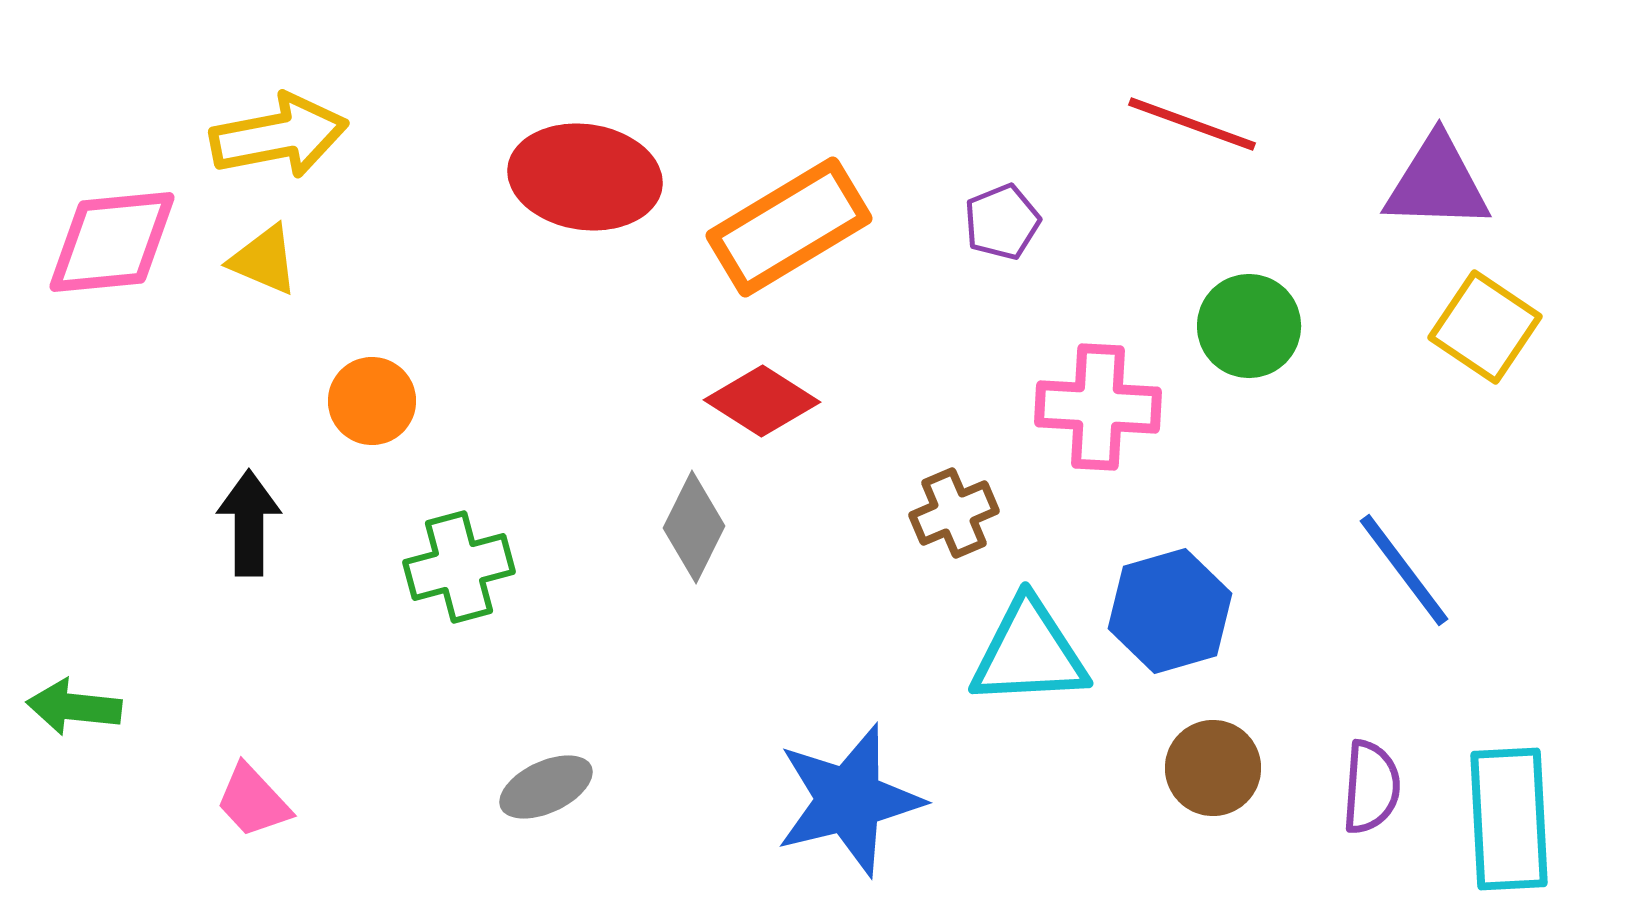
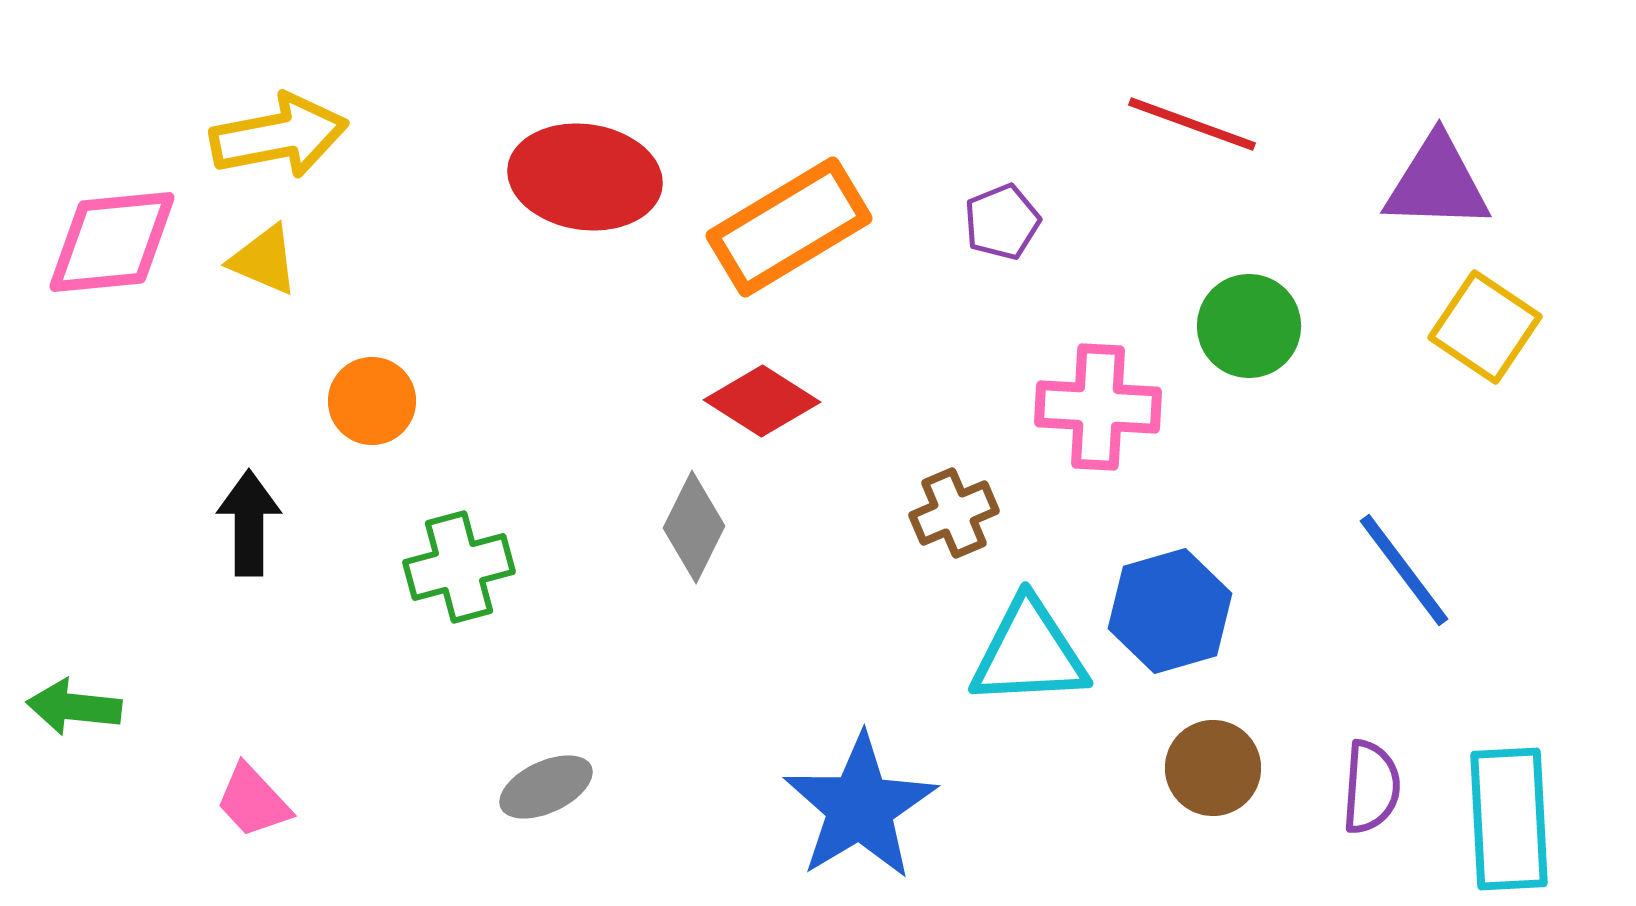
blue star: moved 11 px right, 7 px down; rotated 17 degrees counterclockwise
